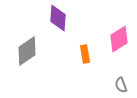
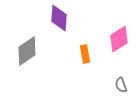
purple diamond: moved 1 px right
